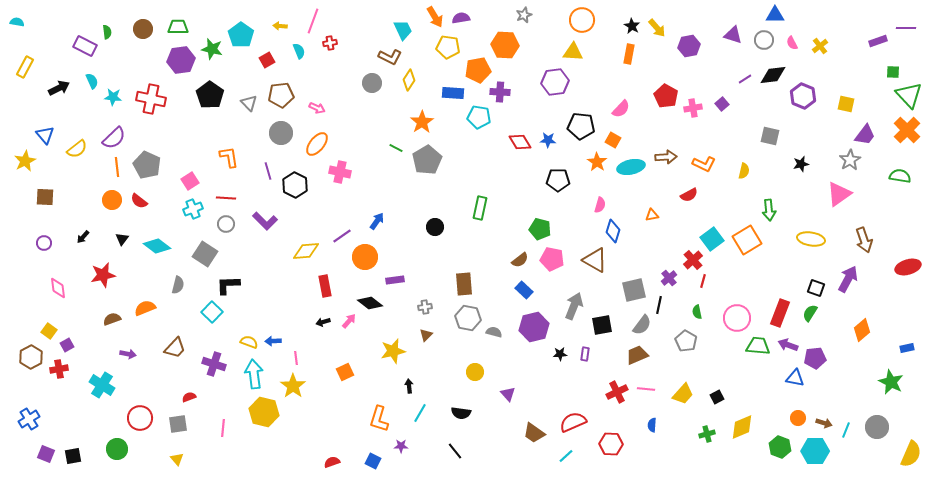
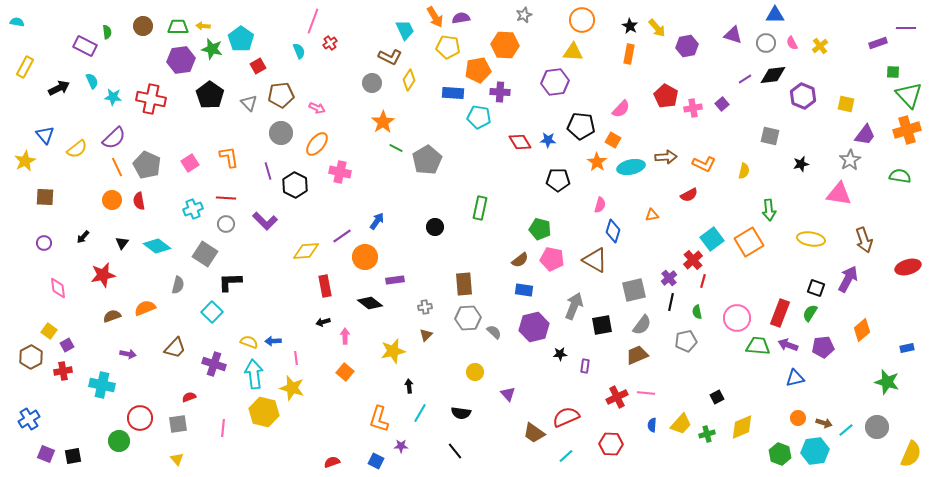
yellow arrow at (280, 26): moved 77 px left
black star at (632, 26): moved 2 px left
brown circle at (143, 29): moved 3 px up
cyan trapezoid at (403, 30): moved 2 px right
cyan pentagon at (241, 35): moved 4 px down
gray circle at (764, 40): moved 2 px right, 3 px down
purple rectangle at (878, 41): moved 2 px down
red cross at (330, 43): rotated 24 degrees counterclockwise
purple hexagon at (689, 46): moved 2 px left
red square at (267, 60): moved 9 px left, 6 px down
orange star at (422, 122): moved 39 px left
orange cross at (907, 130): rotated 28 degrees clockwise
orange line at (117, 167): rotated 18 degrees counterclockwise
pink square at (190, 181): moved 18 px up
pink triangle at (839, 194): rotated 44 degrees clockwise
red semicircle at (139, 201): rotated 42 degrees clockwise
black triangle at (122, 239): moved 4 px down
orange square at (747, 240): moved 2 px right, 2 px down
black L-shape at (228, 285): moved 2 px right, 3 px up
blue rectangle at (524, 290): rotated 36 degrees counterclockwise
black line at (659, 305): moved 12 px right, 3 px up
gray hexagon at (468, 318): rotated 15 degrees counterclockwise
brown semicircle at (112, 319): moved 3 px up
pink arrow at (349, 321): moved 4 px left, 15 px down; rotated 42 degrees counterclockwise
gray semicircle at (494, 332): rotated 28 degrees clockwise
gray pentagon at (686, 341): rotated 30 degrees clockwise
purple rectangle at (585, 354): moved 12 px down
purple pentagon at (815, 358): moved 8 px right, 11 px up
red cross at (59, 369): moved 4 px right, 2 px down
orange square at (345, 372): rotated 24 degrees counterclockwise
blue triangle at (795, 378): rotated 24 degrees counterclockwise
green star at (891, 382): moved 4 px left; rotated 10 degrees counterclockwise
cyan cross at (102, 385): rotated 20 degrees counterclockwise
yellow star at (293, 386): moved 1 px left, 2 px down; rotated 20 degrees counterclockwise
pink line at (646, 389): moved 4 px down
red cross at (617, 392): moved 5 px down
yellow trapezoid at (683, 394): moved 2 px left, 30 px down
red semicircle at (573, 422): moved 7 px left, 5 px up
cyan line at (846, 430): rotated 28 degrees clockwise
green hexagon at (780, 447): moved 7 px down
green circle at (117, 449): moved 2 px right, 8 px up
cyan hexagon at (815, 451): rotated 8 degrees counterclockwise
blue square at (373, 461): moved 3 px right
